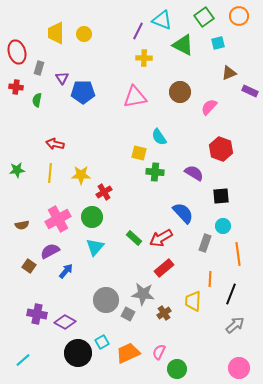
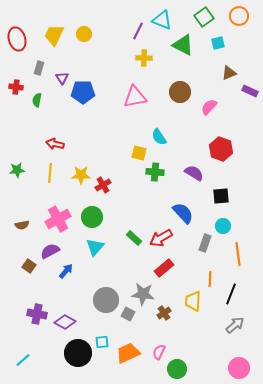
yellow trapezoid at (56, 33): moved 2 px left, 2 px down; rotated 25 degrees clockwise
red ellipse at (17, 52): moved 13 px up
red cross at (104, 192): moved 1 px left, 7 px up
cyan square at (102, 342): rotated 24 degrees clockwise
